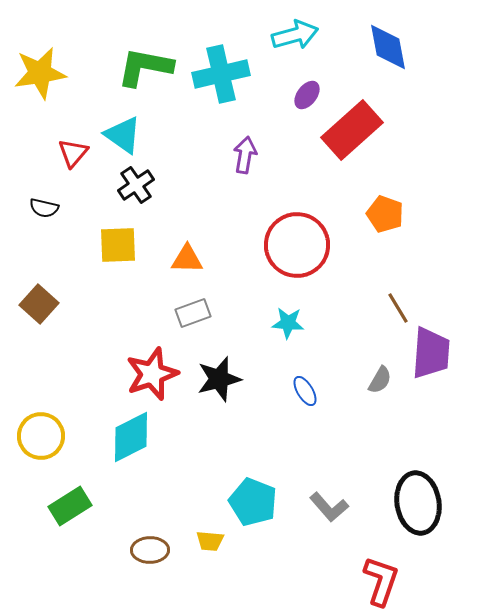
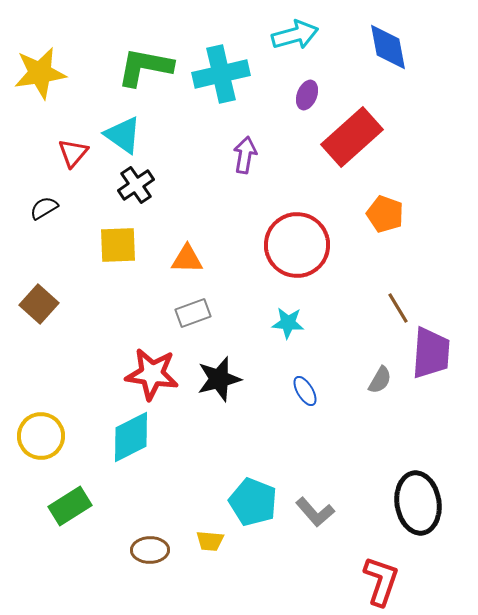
purple ellipse: rotated 16 degrees counterclockwise
red rectangle: moved 7 px down
black semicircle: rotated 136 degrees clockwise
red star: rotated 28 degrees clockwise
gray L-shape: moved 14 px left, 5 px down
